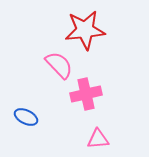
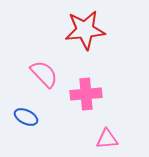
pink semicircle: moved 15 px left, 9 px down
pink cross: rotated 8 degrees clockwise
pink triangle: moved 9 px right
